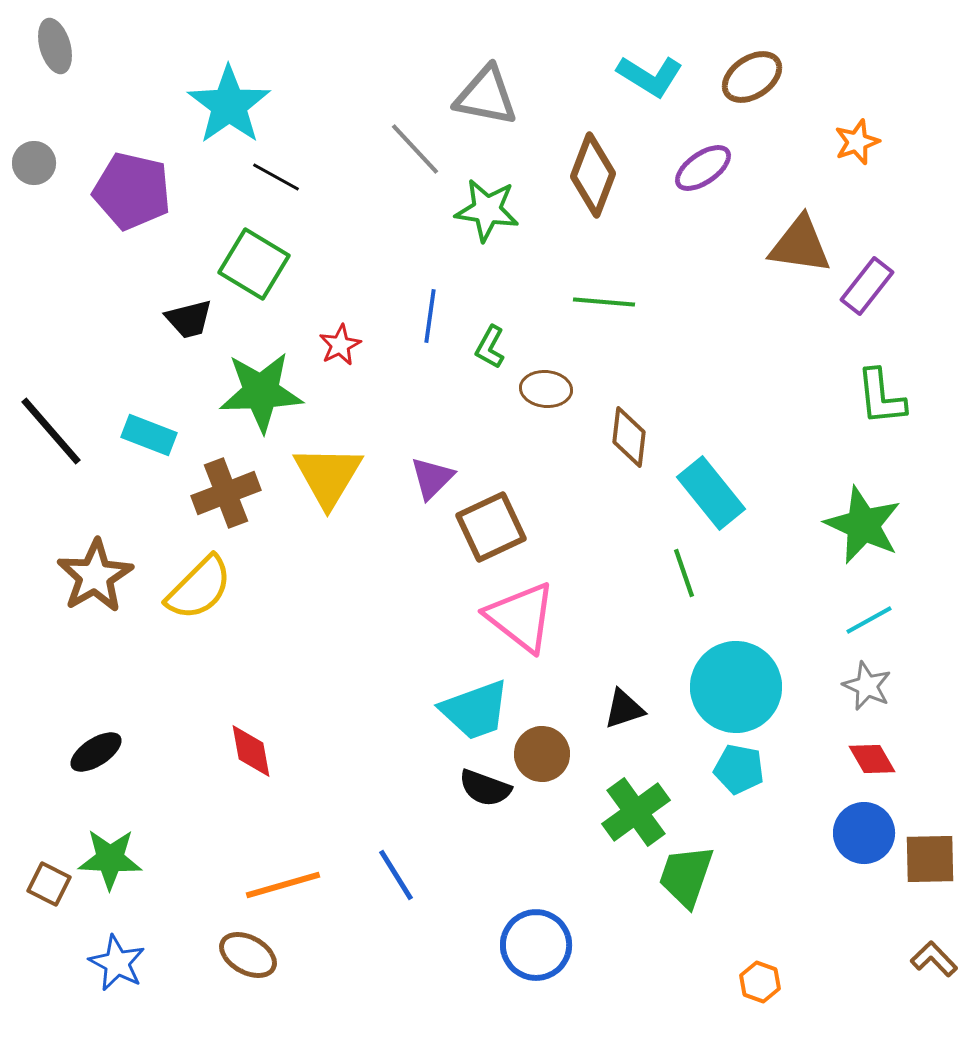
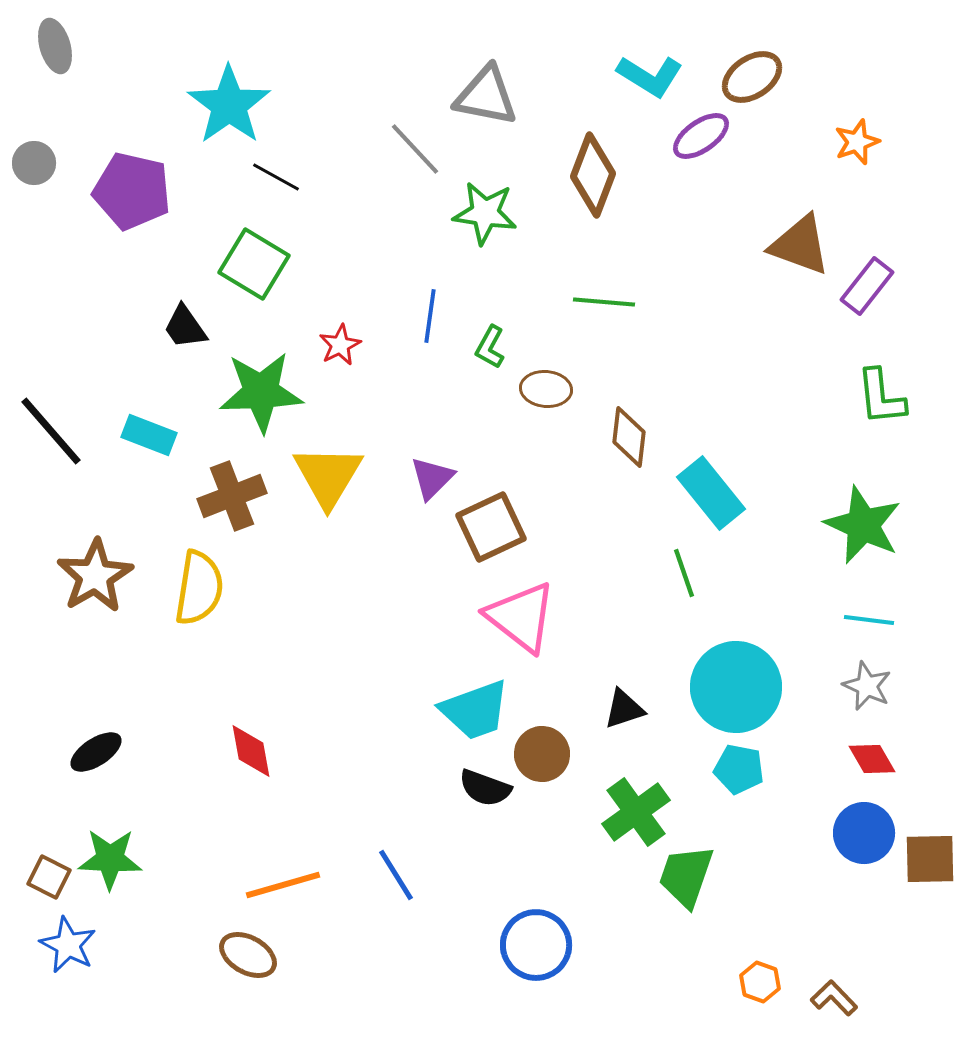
purple ellipse at (703, 168): moved 2 px left, 32 px up
green star at (487, 210): moved 2 px left, 3 px down
brown triangle at (800, 245): rotated 12 degrees clockwise
black trapezoid at (189, 319): moved 4 px left, 8 px down; rotated 69 degrees clockwise
brown cross at (226, 493): moved 6 px right, 3 px down
yellow semicircle at (199, 588): rotated 36 degrees counterclockwise
cyan line at (869, 620): rotated 36 degrees clockwise
brown square at (49, 884): moved 7 px up
brown L-shape at (934, 959): moved 100 px left, 39 px down
blue star at (117, 963): moved 49 px left, 18 px up
